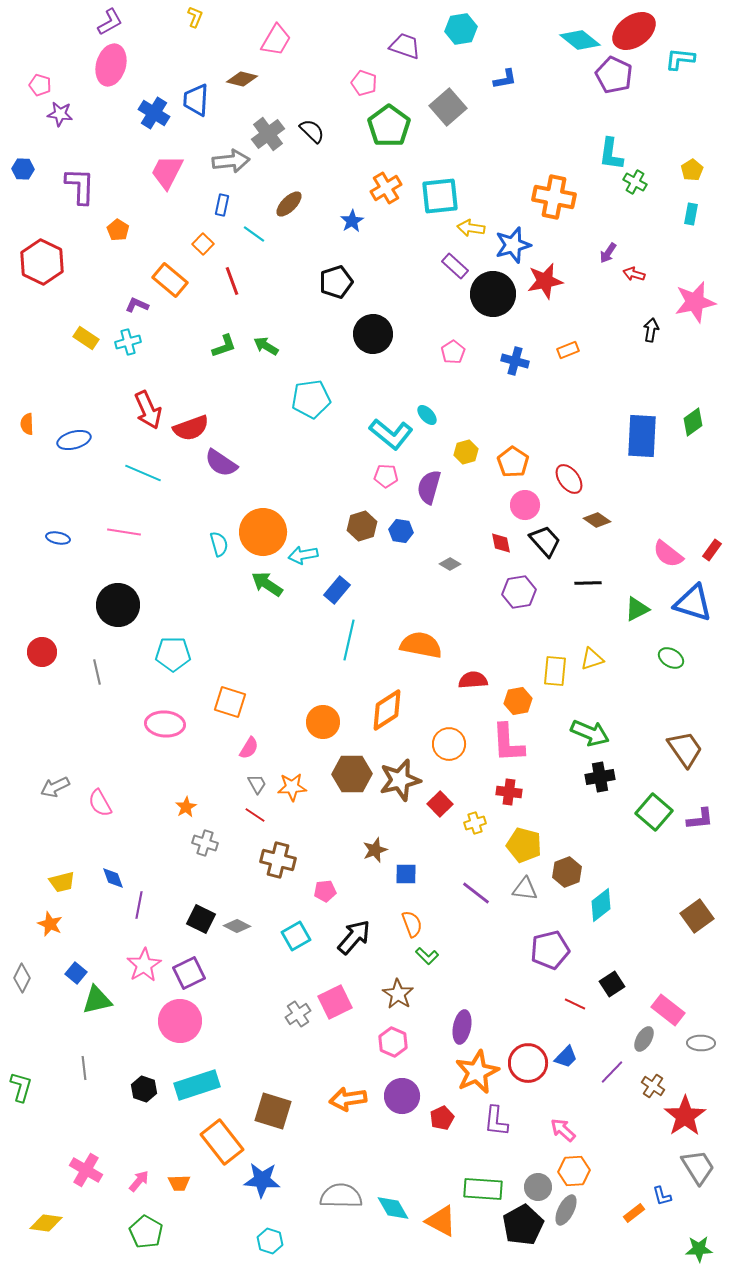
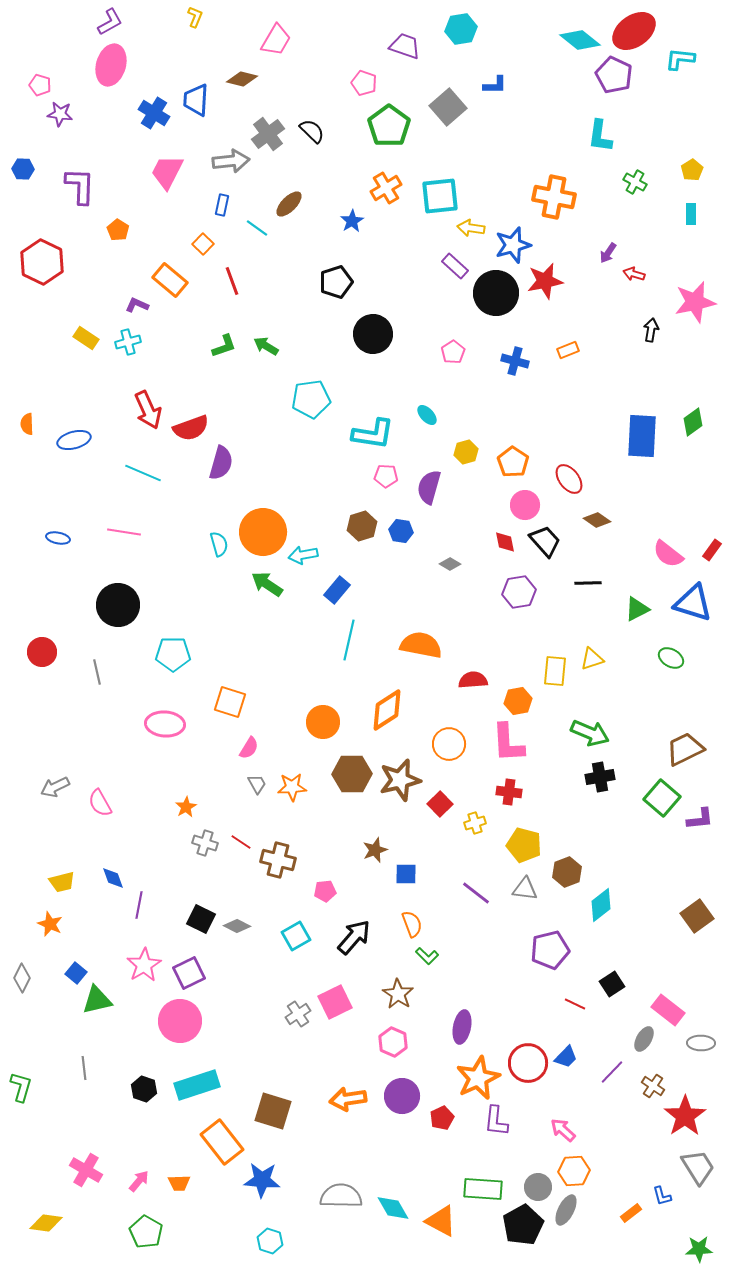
blue L-shape at (505, 79): moved 10 px left, 6 px down; rotated 10 degrees clockwise
cyan L-shape at (611, 154): moved 11 px left, 18 px up
cyan rectangle at (691, 214): rotated 10 degrees counterclockwise
cyan line at (254, 234): moved 3 px right, 6 px up
black circle at (493, 294): moved 3 px right, 1 px up
cyan L-shape at (391, 434): moved 18 px left; rotated 30 degrees counterclockwise
purple semicircle at (221, 463): rotated 108 degrees counterclockwise
red diamond at (501, 543): moved 4 px right, 1 px up
brown trapezoid at (685, 749): rotated 81 degrees counterclockwise
green square at (654, 812): moved 8 px right, 14 px up
red line at (255, 815): moved 14 px left, 27 px down
orange star at (477, 1072): moved 1 px right, 6 px down
orange rectangle at (634, 1213): moved 3 px left
